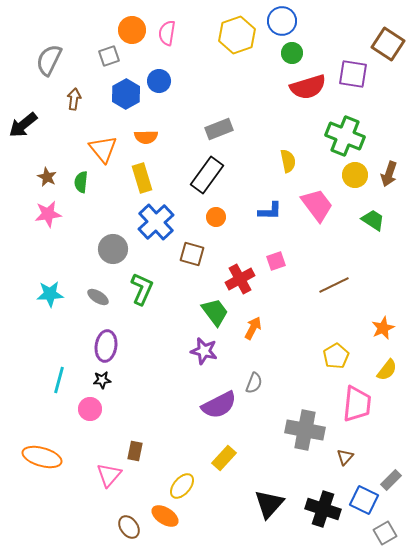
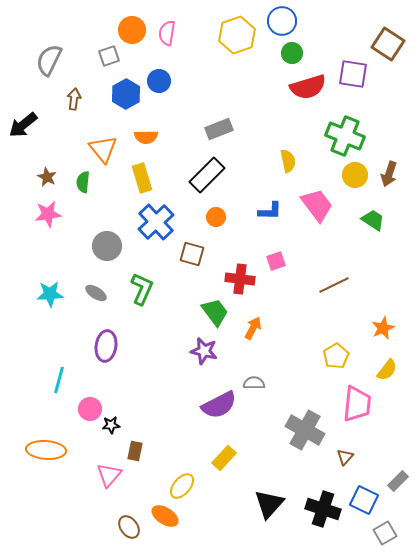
black rectangle at (207, 175): rotated 9 degrees clockwise
green semicircle at (81, 182): moved 2 px right
gray circle at (113, 249): moved 6 px left, 3 px up
red cross at (240, 279): rotated 36 degrees clockwise
gray ellipse at (98, 297): moved 2 px left, 4 px up
black star at (102, 380): moved 9 px right, 45 px down
gray semicircle at (254, 383): rotated 110 degrees counterclockwise
gray cross at (305, 430): rotated 18 degrees clockwise
orange ellipse at (42, 457): moved 4 px right, 7 px up; rotated 12 degrees counterclockwise
gray rectangle at (391, 480): moved 7 px right, 1 px down
